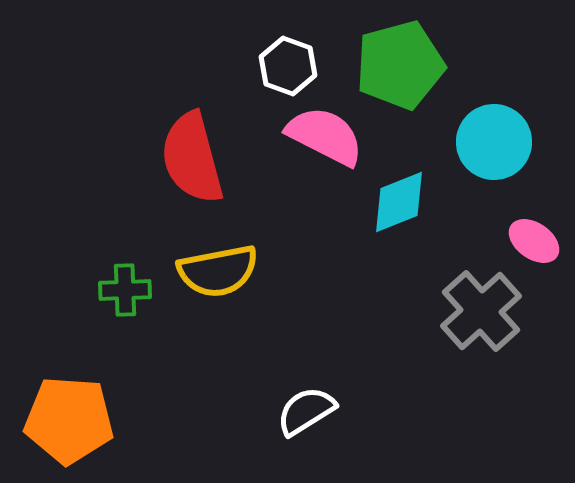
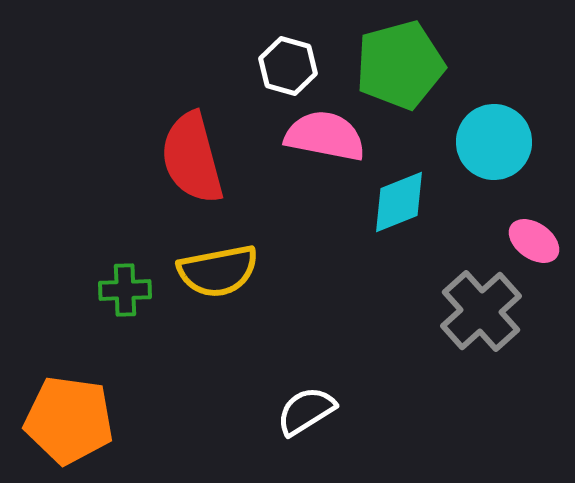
white hexagon: rotated 4 degrees counterclockwise
pink semicircle: rotated 16 degrees counterclockwise
orange pentagon: rotated 4 degrees clockwise
